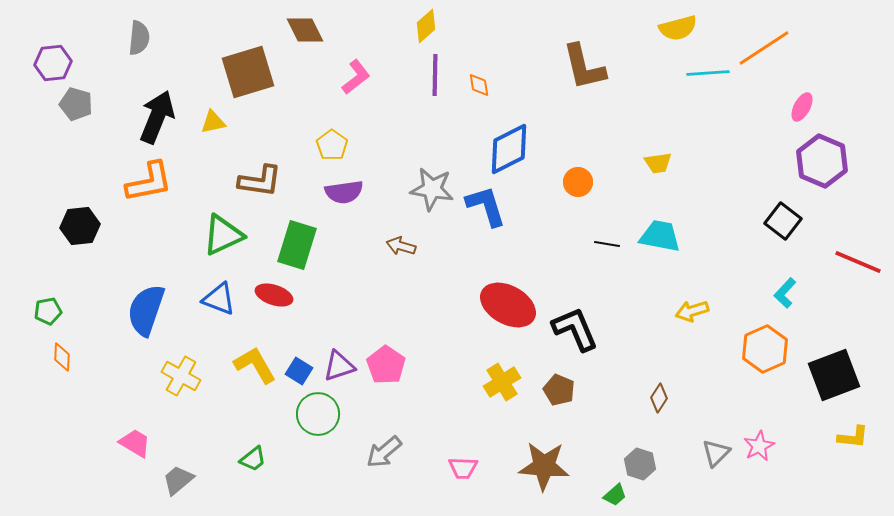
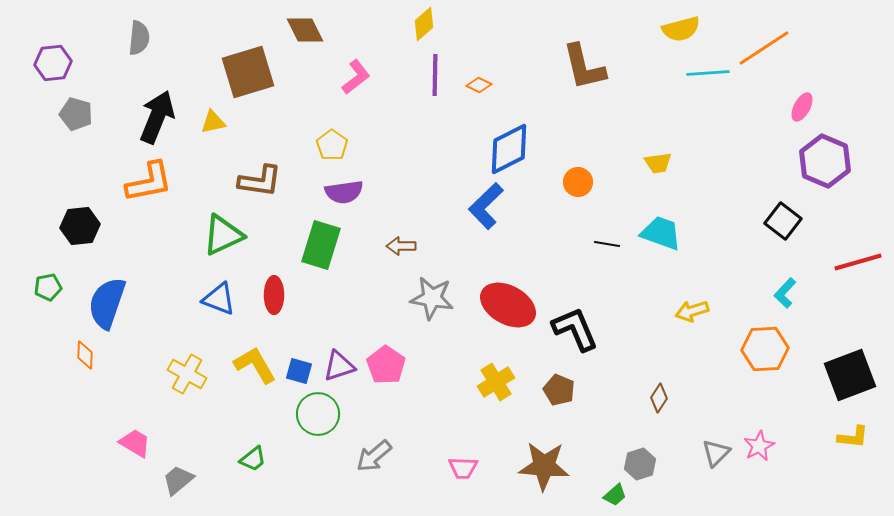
yellow diamond at (426, 26): moved 2 px left, 2 px up
yellow semicircle at (678, 28): moved 3 px right, 1 px down
orange diamond at (479, 85): rotated 55 degrees counterclockwise
gray pentagon at (76, 104): moved 10 px down
purple hexagon at (822, 161): moved 3 px right
gray star at (432, 189): moved 109 px down
blue L-shape at (486, 206): rotated 117 degrees counterclockwise
cyan trapezoid at (660, 236): moved 1 px right, 3 px up; rotated 9 degrees clockwise
green rectangle at (297, 245): moved 24 px right
brown arrow at (401, 246): rotated 16 degrees counterclockwise
red line at (858, 262): rotated 39 degrees counterclockwise
red ellipse at (274, 295): rotated 72 degrees clockwise
blue semicircle at (146, 310): moved 39 px left, 7 px up
green pentagon at (48, 311): moved 24 px up
orange hexagon at (765, 349): rotated 21 degrees clockwise
orange diamond at (62, 357): moved 23 px right, 2 px up
blue square at (299, 371): rotated 16 degrees counterclockwise
black square at (834, 375): moved 16 px right
yellow cross at (181, 376): moved 6 px right, 2 px up
yellow cross at (502, 382): moved 6 px left
gray arrow at (384, 452): moved 10 px left, 4 px down
gray hexagon at (640, 464): rotated 24 degrees clockwise
